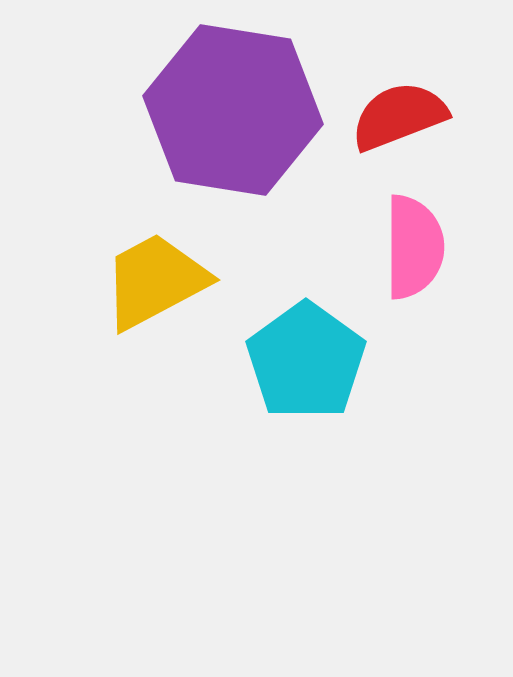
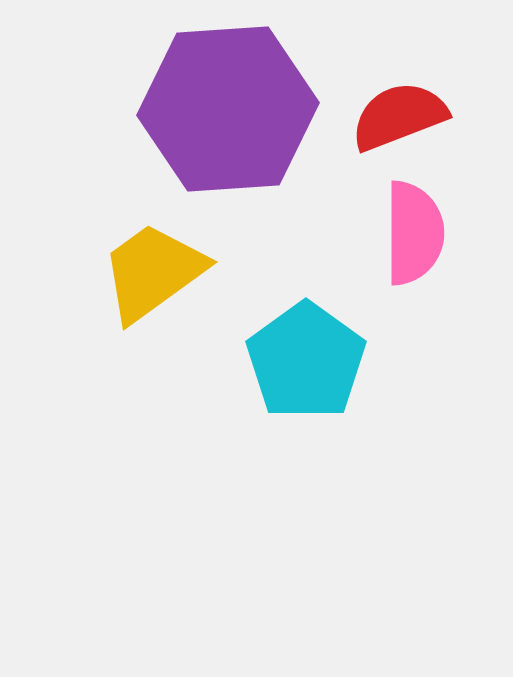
purple hexagon: moved 5 px left, 1 px up; rotated 13 degrees counterclockwise
pink semicircle: moved 14 px up
yellow trapezoid: moved 2 px left, 9 px up; rotated 8 degrees counterclockwise
